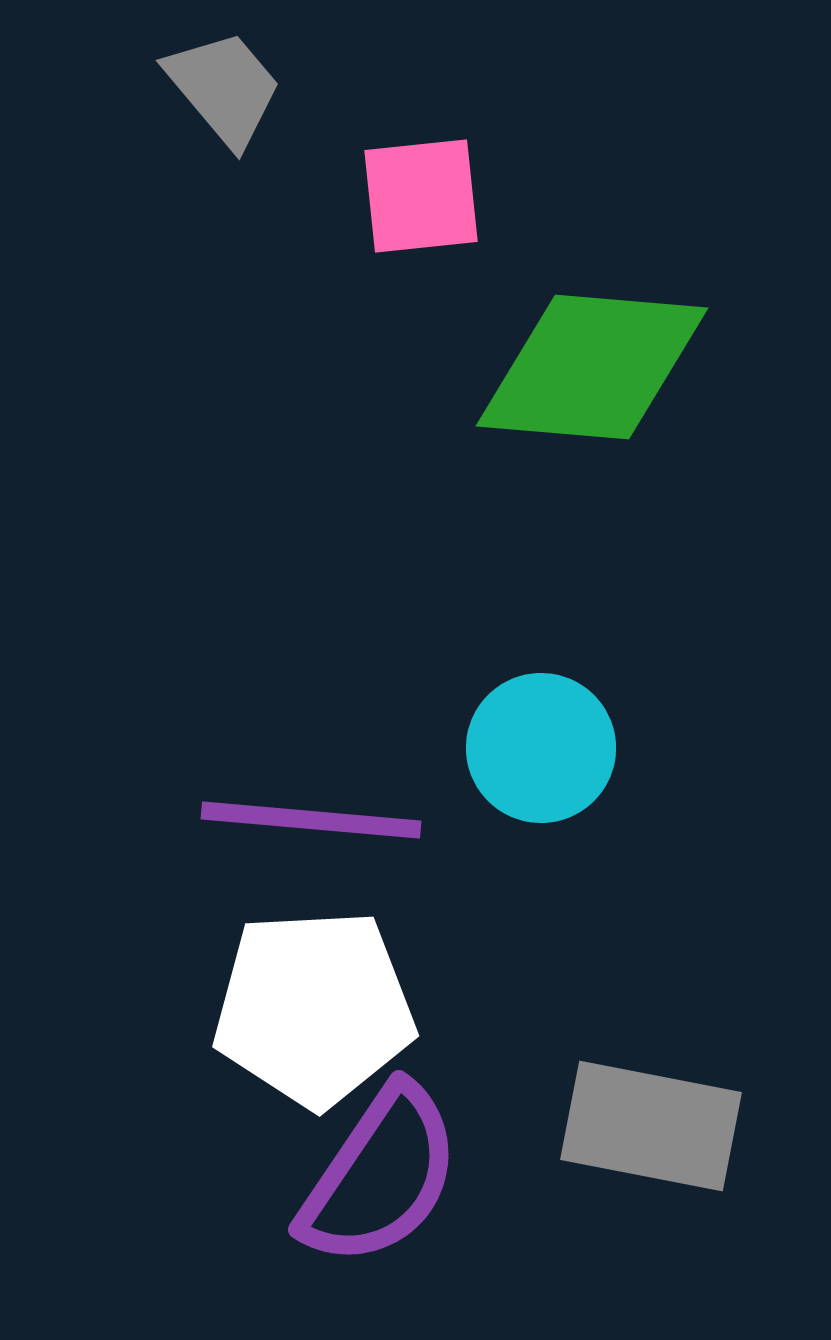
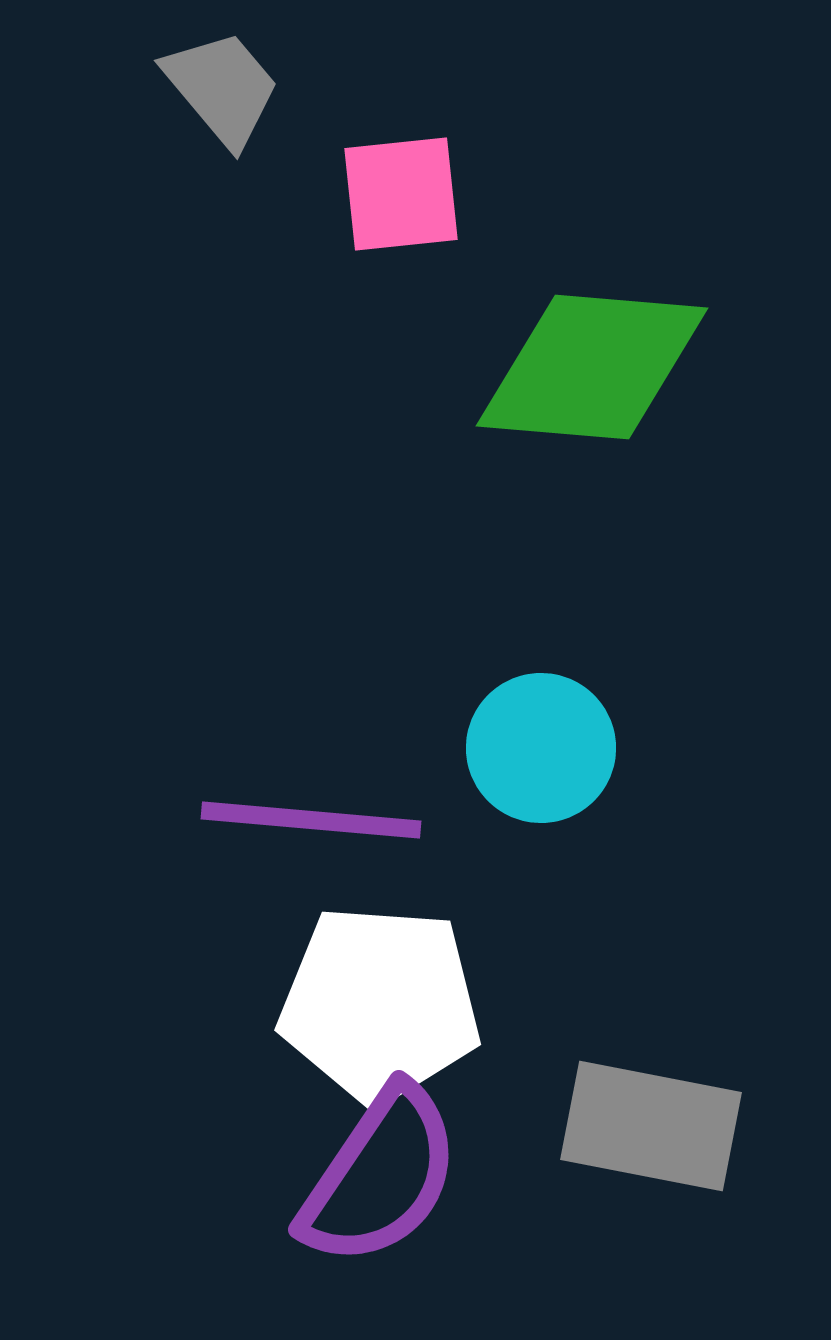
gray trapezoid: moved 2 px left
pink square: moved 20 px left, 2 px up
white pentagon: moved 66 px right, 4 px up; rotated 7 degrees clockwise
